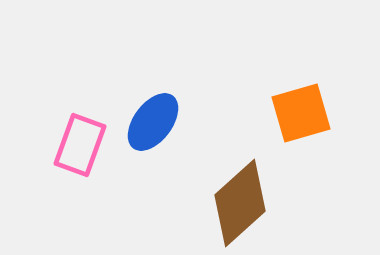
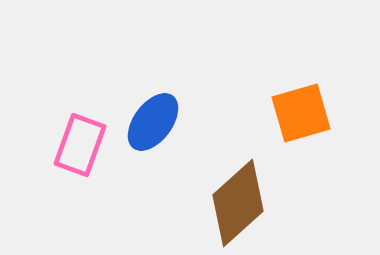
brown diamond: moved 2 px left
